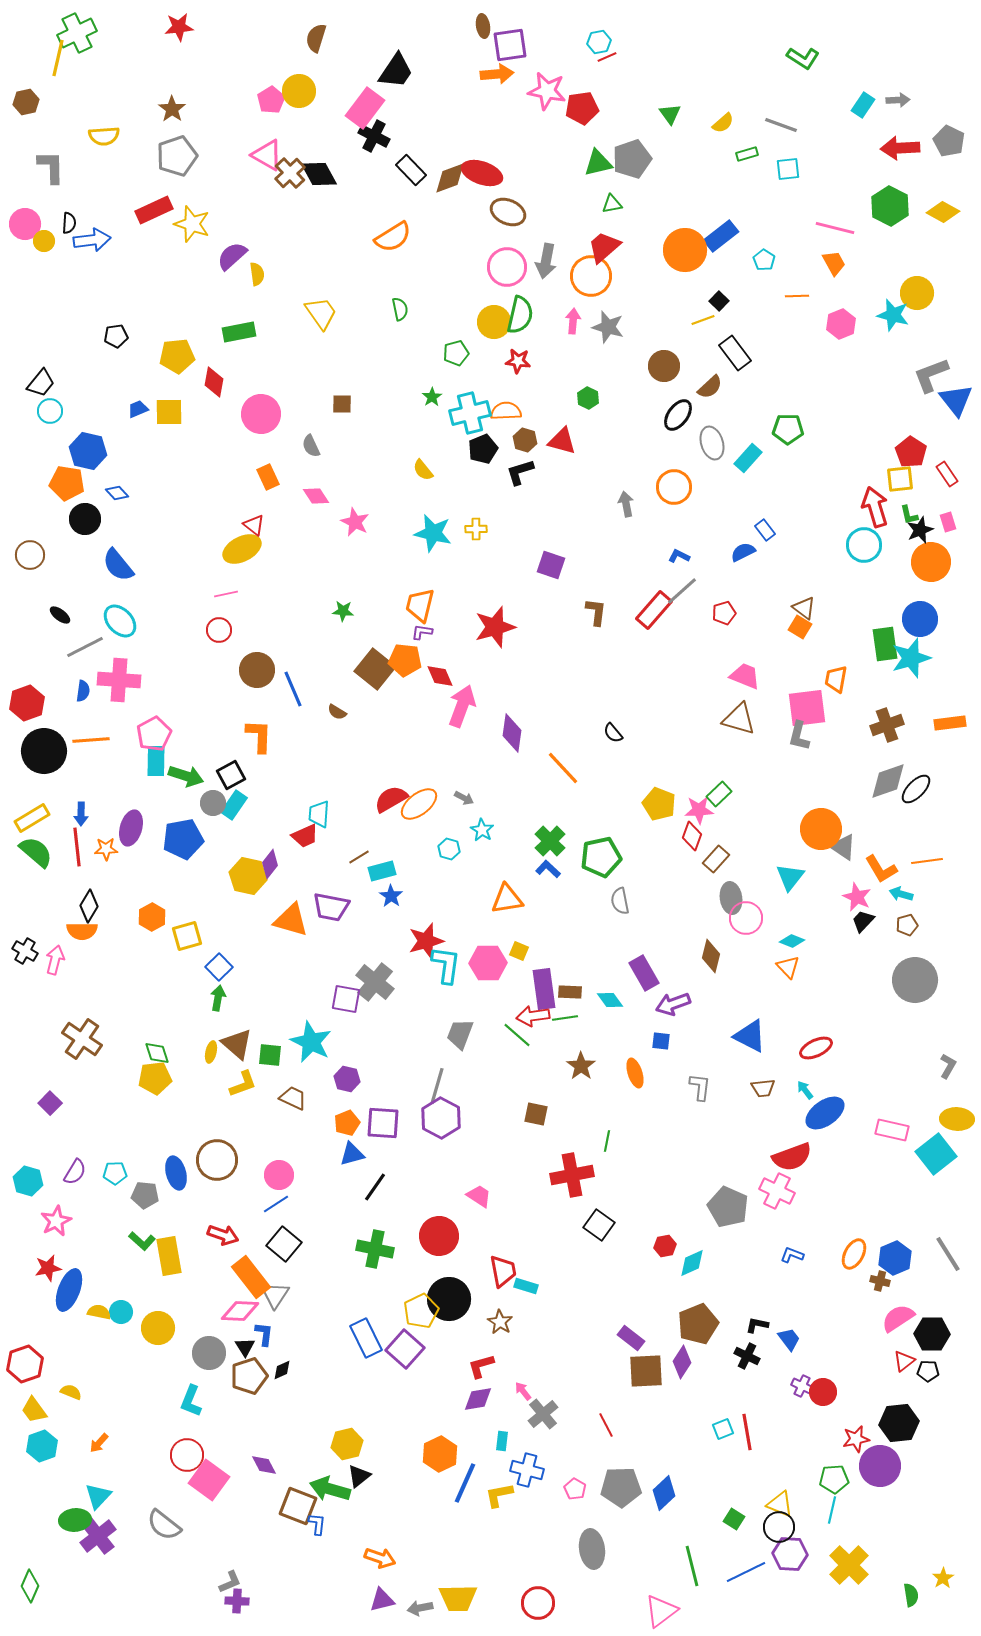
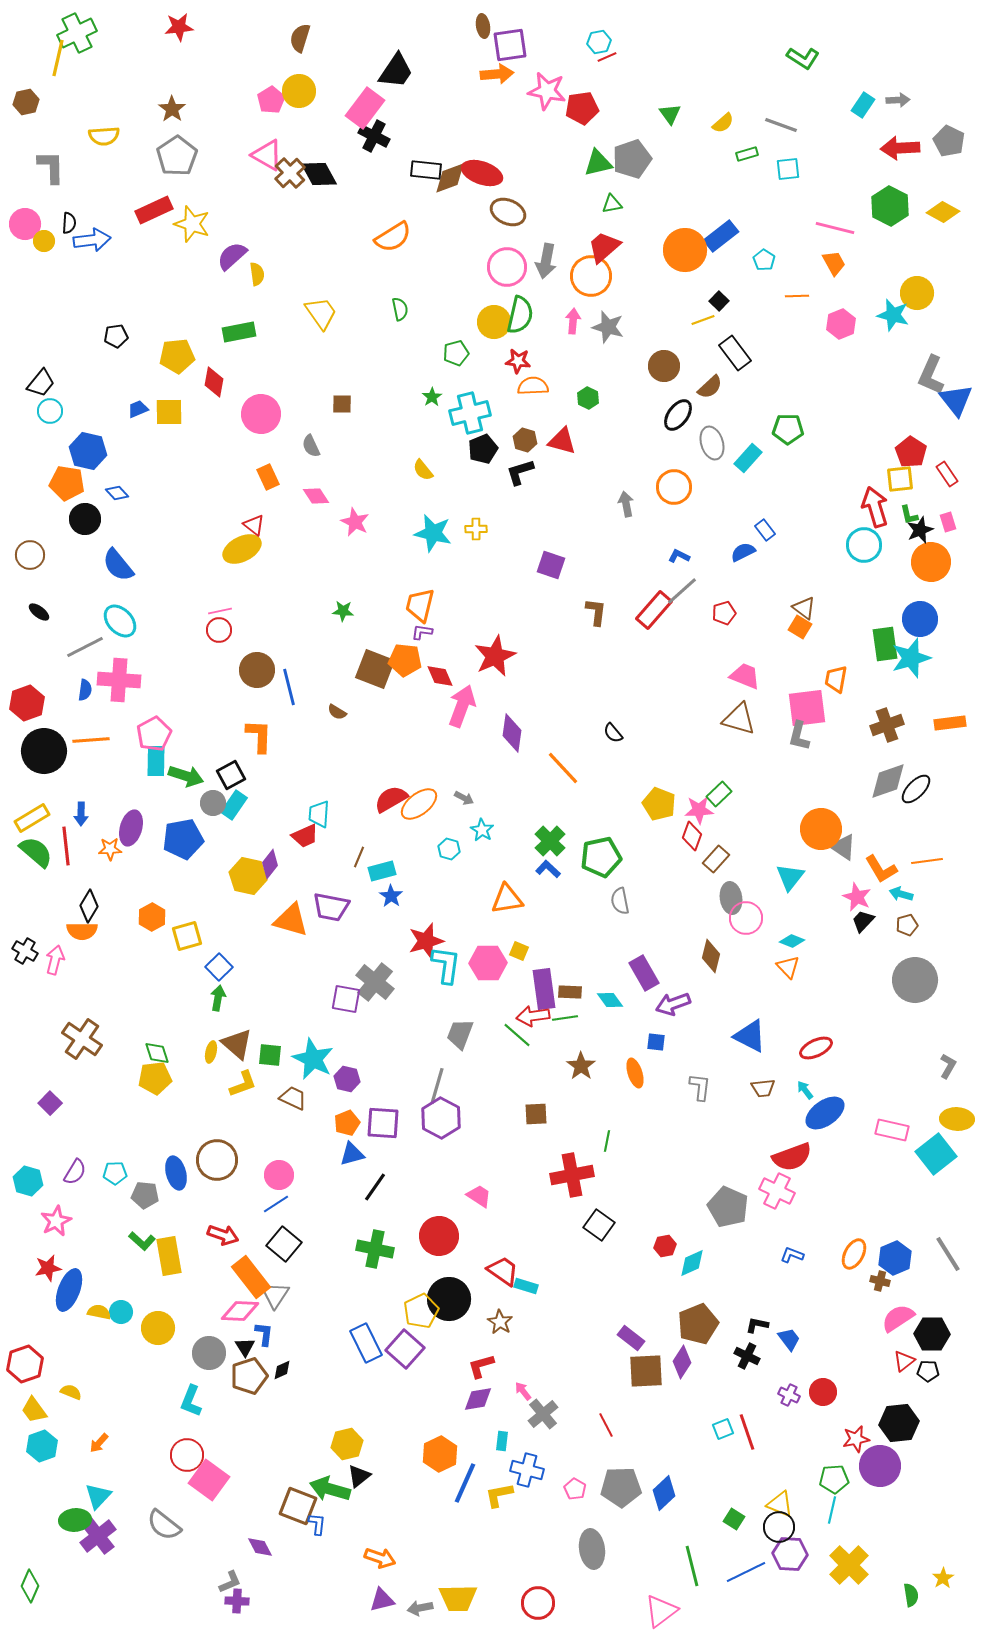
brown semicircle at (316, 38): moved 16 px left
gray pentagon at (177, 156): rotated 15 degrees counterclockwise
black rectangle at (411, 170): moved 15 px right; rotated 40 degrees counterclockwise
gray L-shape at (931, 375): rotated 45 degrees counterclockwise
orange semicircle at (506, 411): moved 27 px right, 25 px up
pink line at (226, 594): moved 6 px left, 17 px down
black ellipse at (60, 615): moved 21 px left, 3 px up
red star at (495, 627): moved 29 px down; rotated 9 degrees counterclockwise
brown square at (375, 669): rotated 18 degrees counterclockwise
blue line at (293, 689): moved 4 px left, 2 px up; rotated 9 degrees clockwise
blue semicircle at (83, 691): moved 2 px right, 1 px up
red line at (77, 847): moved 11 px left, 1 px up
orange star at (106, 849): moved 4 px right
brown line at (359, 857): rotated 35 degrees counterclockwise
blue square at (661, 1041): moved 5 px left, 1 px down
cyan star at (311, 1042): moved 2 px right, 17 px down
brown square at (536, 1114): rotated 15 degrees counterclockwise
red trapezoid at (503, 1271): rotated 44 degrees counterclockwise
blue rectangle at (366, 1338): moved 5 px down
purple cross at (802, 1386): moved 13 px left, 9 px down
red line at (747, 1432): rotated 9 degrees counterclockwise
purple diamond at (264, 1465): moved 4 px left, 82 px down
